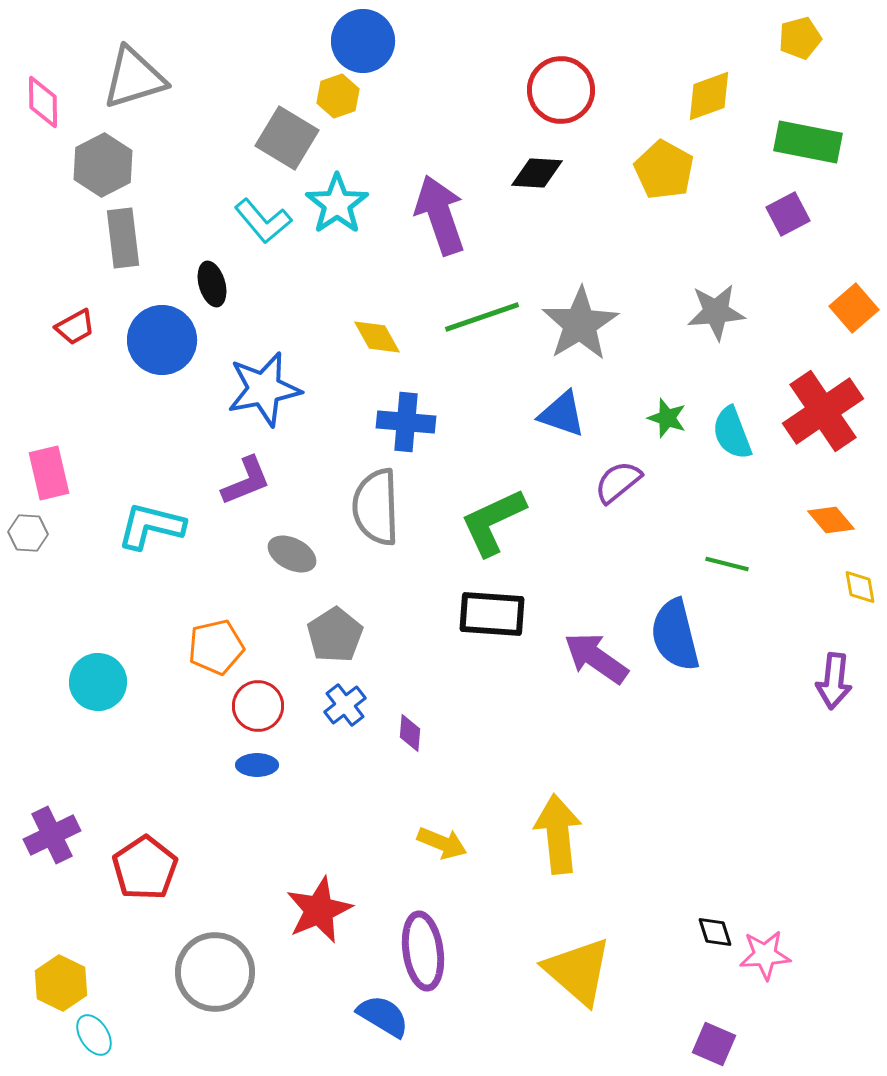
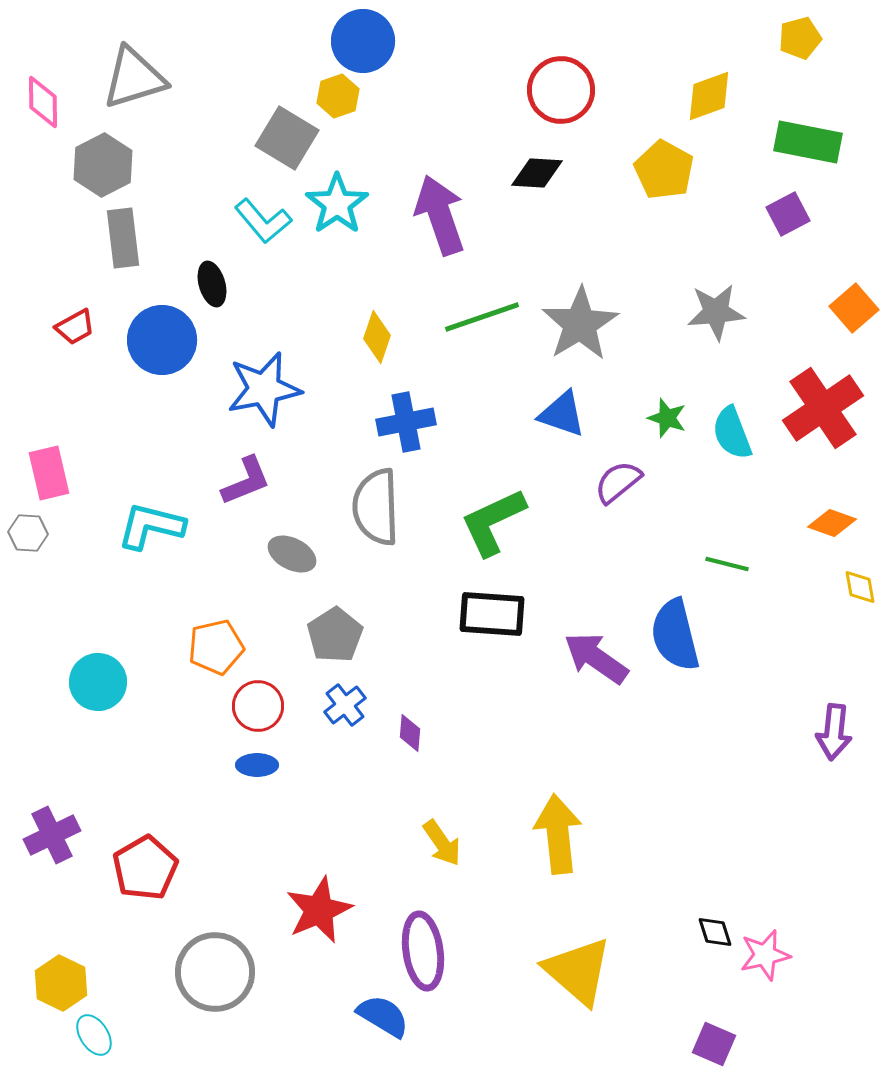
yellow diamond at (377, 337): rotated 48 degrees clockwise
red cross at (823, 411): moved 3 px up
blue cross at (406, 422): rotated 16 degrees counterclockwise
orange diamond at (831, 520): moved 1 px right, 3 px down; rotated 30 degrees counterclockwise
purple arrow at (834, 681): moved 51 px down
yellow arrow at (442, 843): rotated 33 degrees clockwise
red pentagon at (145, 868): rotated 4 degrees clockwise
pink star at (765, 955): rotated 9 degrees counterclockwise
